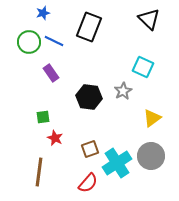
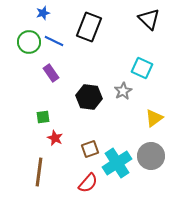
cyan square: moved 1 px left, 1 px down
yellow triangle: moved 2 px right
